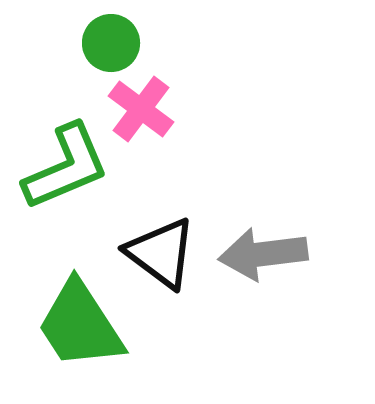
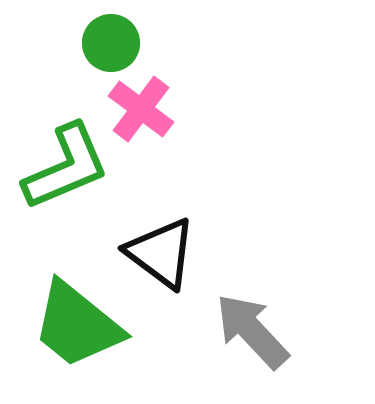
gray arrow: moved 11 px left, 77 px down; rotated 54 degrees clockwise
green trapezoid: moved 3 px left; rotated 18 degrees counterclockwise
